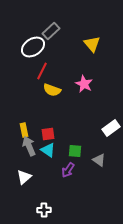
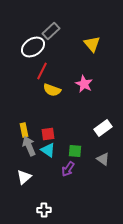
white rectangle: moved 8 px left
gray triangle: moved 4 px right, 1 px up
purple arrow: moved 1 px up
